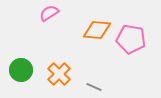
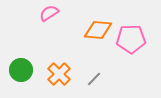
orange diamond: moved 1 px right
pink pentagon: rotated 12 degrees counterclockwise
gray line: moved 8 px up; rotated 70 degrees counterclockwise
